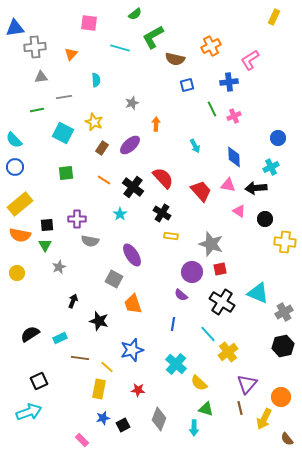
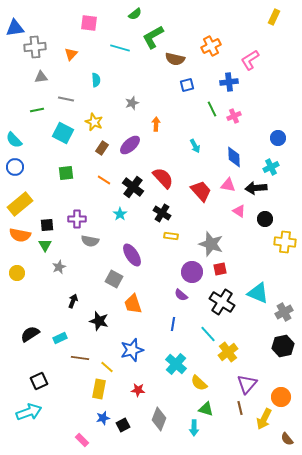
gray line at (64, 97): moved 2 px right, 2 px down; rotated 21 degrees clockwise
